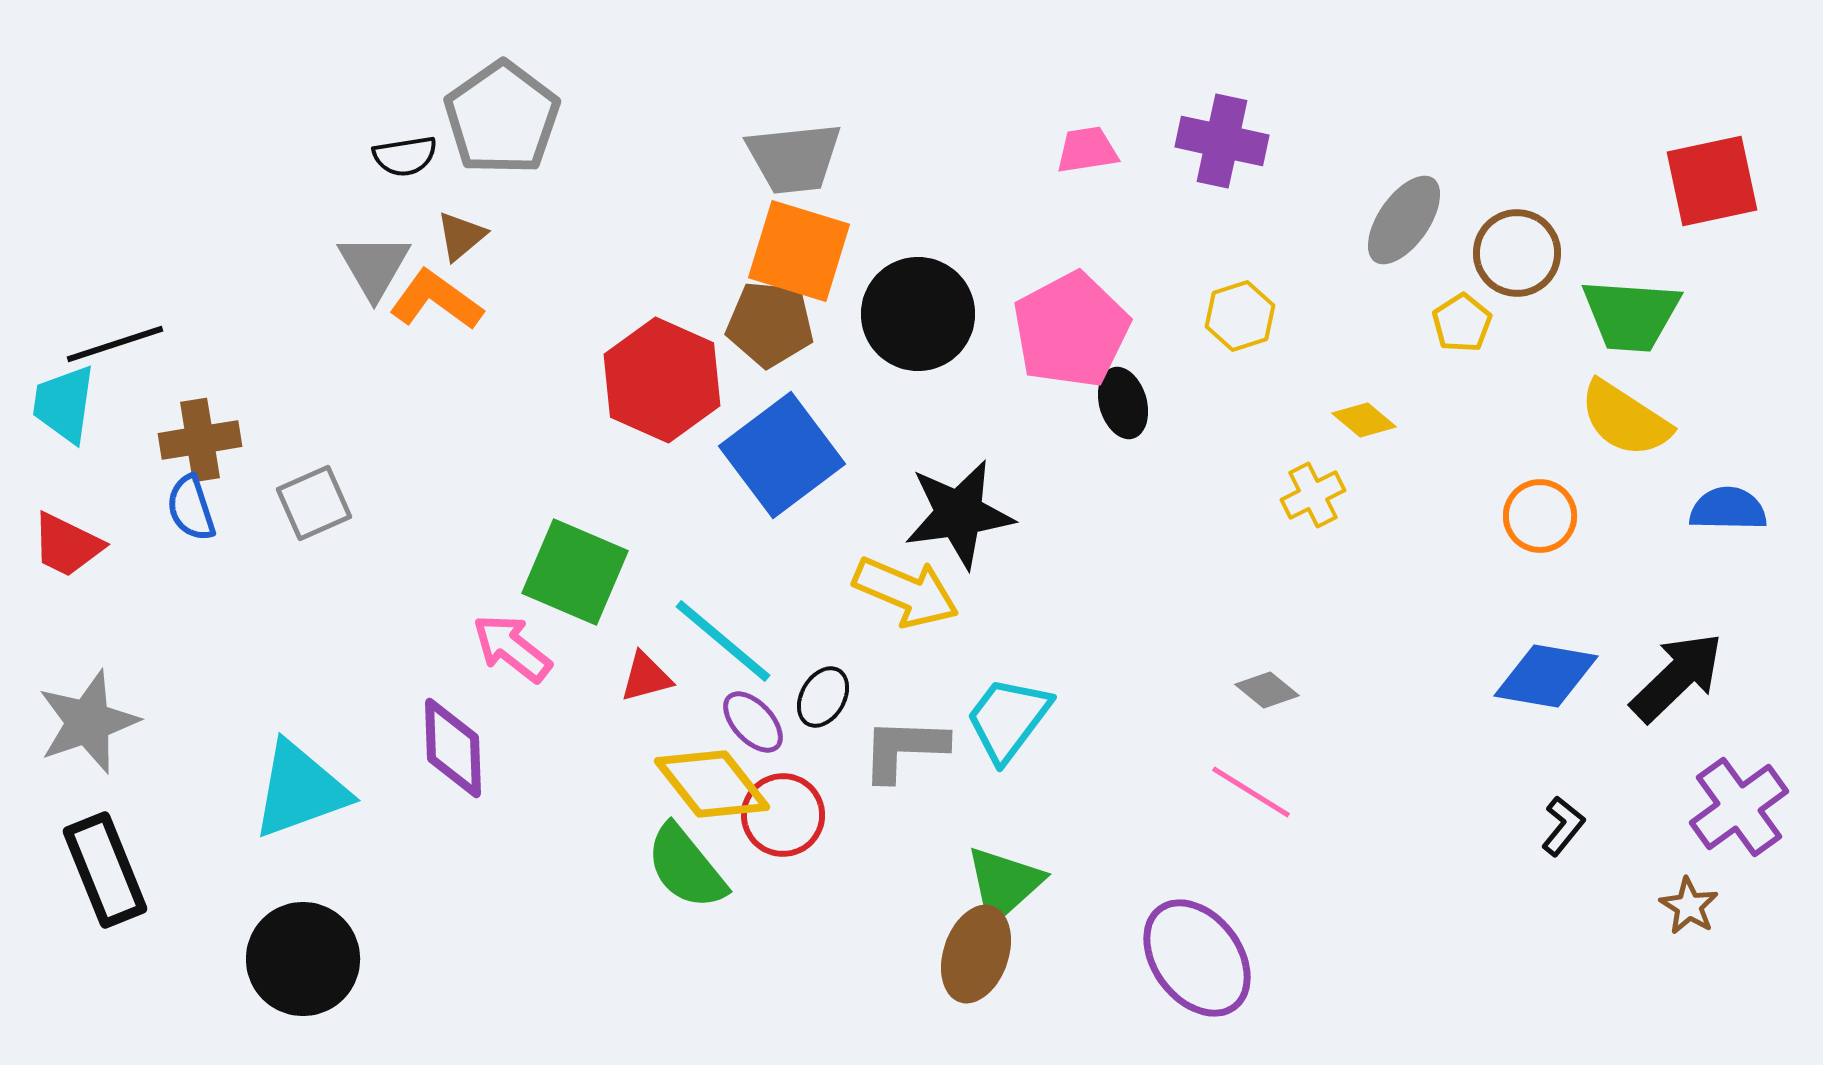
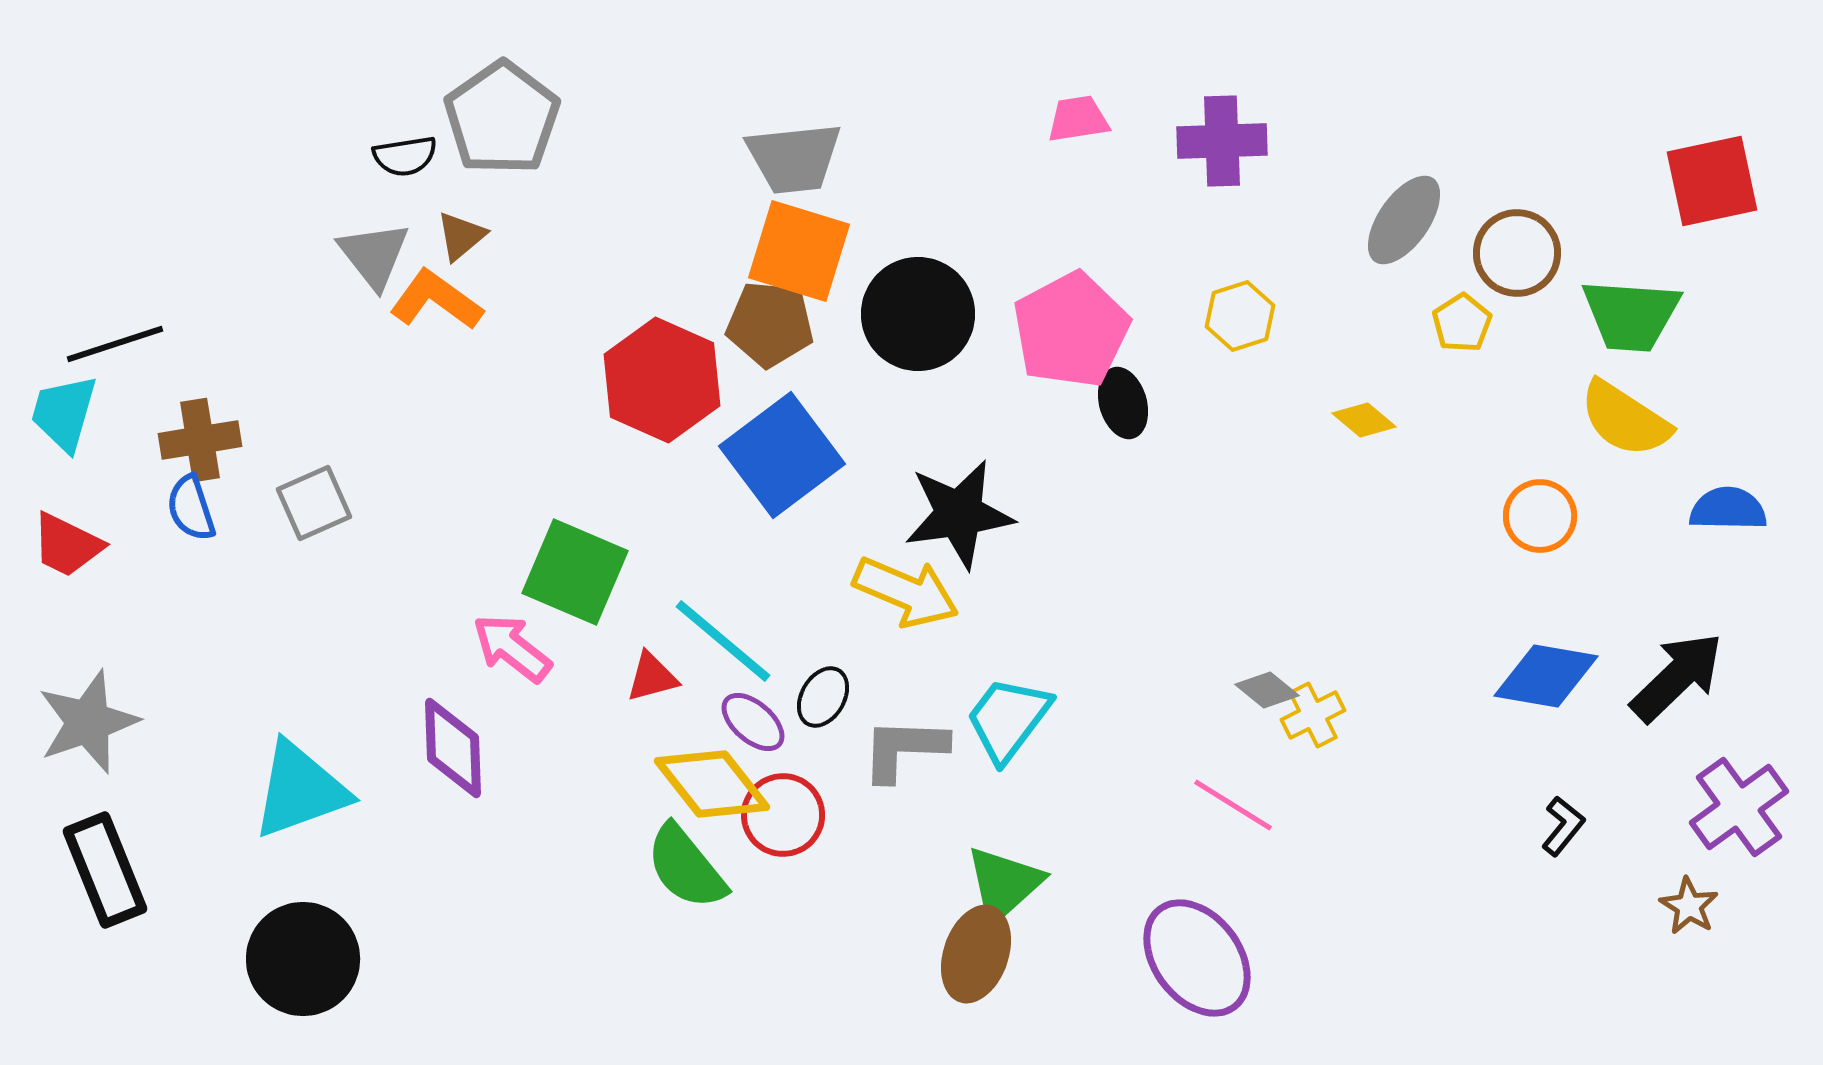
purple cross at (1222, 141): rotated 14 degrees counterclockwise
pink trapezoid at (1087, 150): moved 9 px left, 31 px up
gray triangle at (374, 266): moved 11 px up; rotated 8 degrees counterclockwise
cyan trapezoid at (64, 404): moved 9 px down; rotated 8 degrees clockwise
yellow cross at (1313, 495): moved 220 px down
red triangle at (646, 677): moved 6 px right
purple ellipse at (753, 722): rotated 6 degrees counterclockwise
pink line at (1251, 792): moved 18 px left, 13 px down
